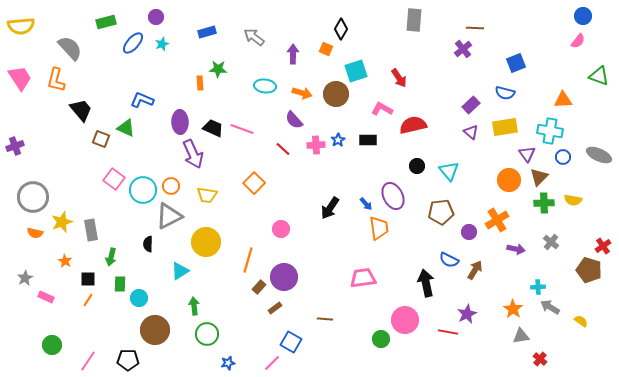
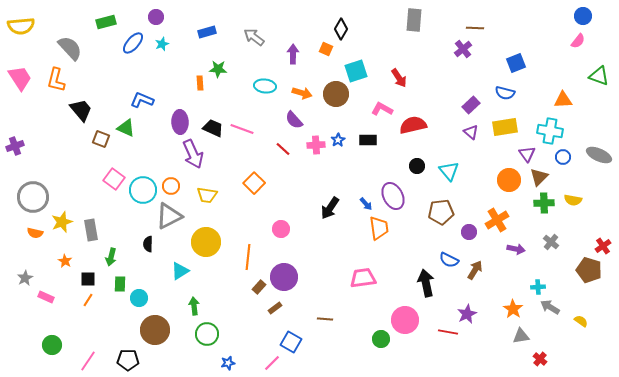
orange line at (248, 260): moved 3 px up; rotated 10 degrees counterclockwise
